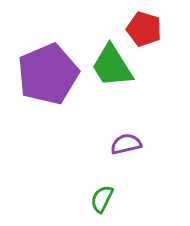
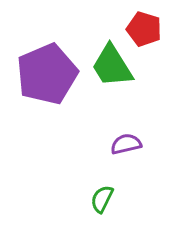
purple pentagon: moved 1 px left
